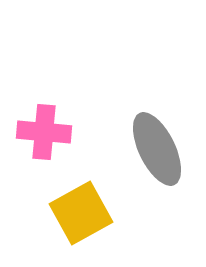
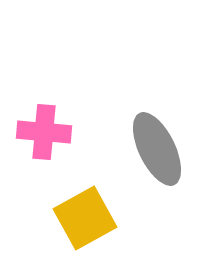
yellow square: moved 4 px right, 5 px down
